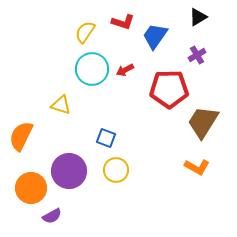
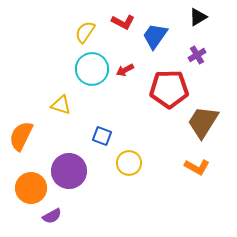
red L-shape: rotated 10 degrees clockwise
blue square: moved 4 px left, 2 px up
yellow circle: moved 13 px right, 7 px up
